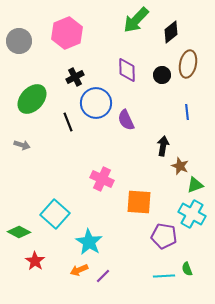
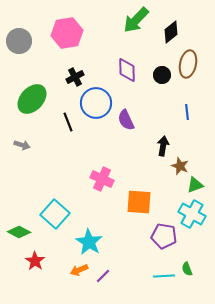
pink hexagon: rotated 12 degrees clockwise
